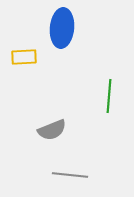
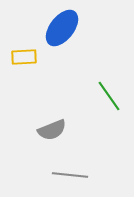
blue ellipse: rotated 33 degrees clockwise
green line: rotated 40 degrees counterclockwise
